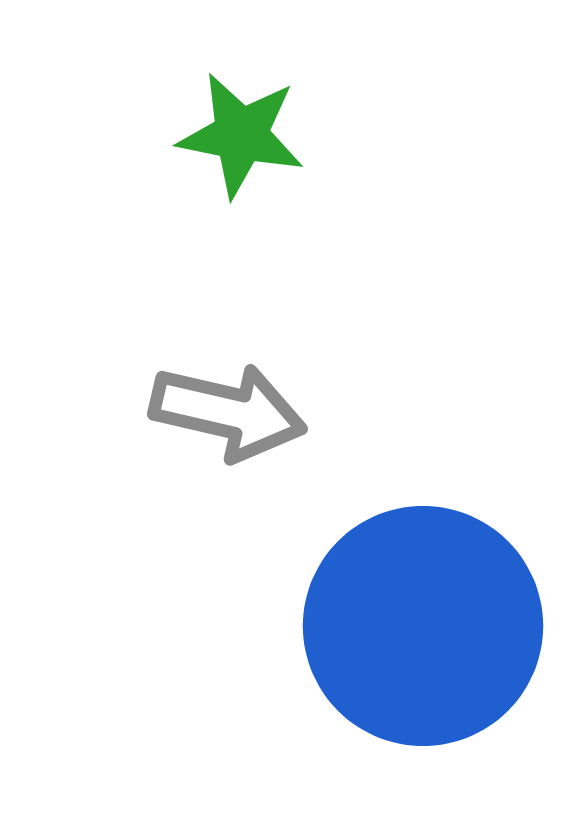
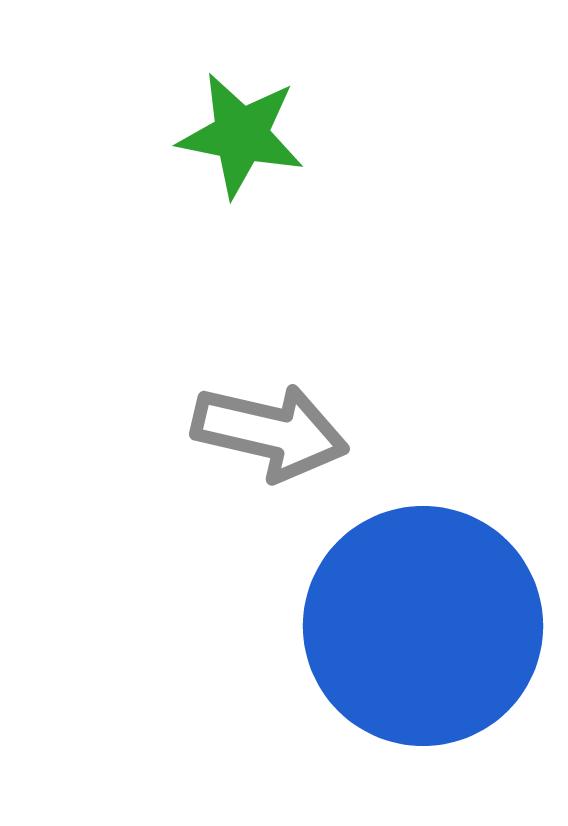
gray arrow: moved 42 px right, 20 px down
